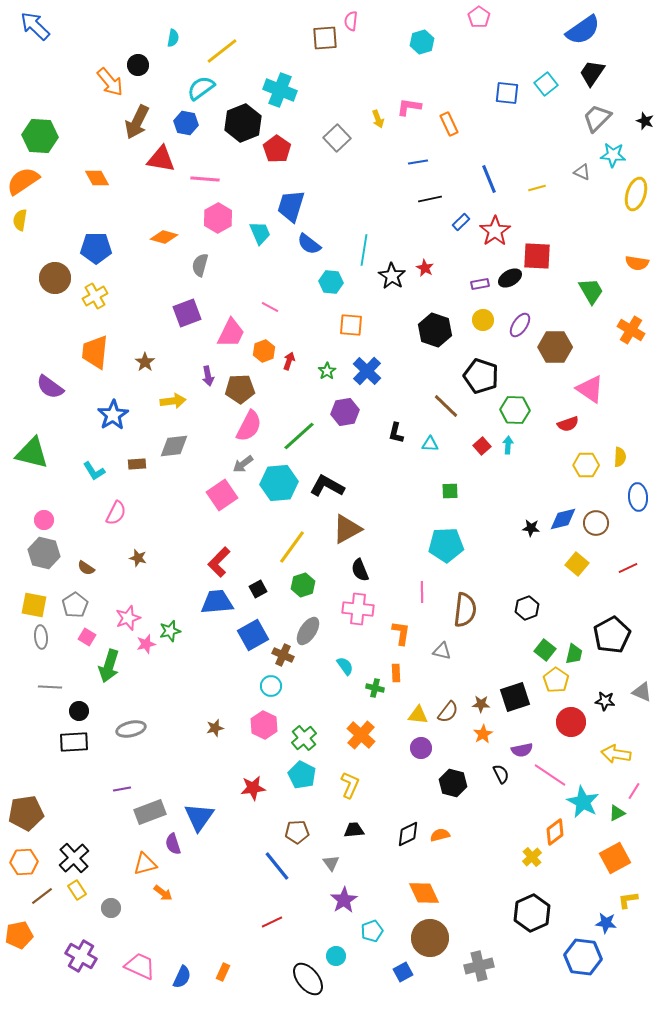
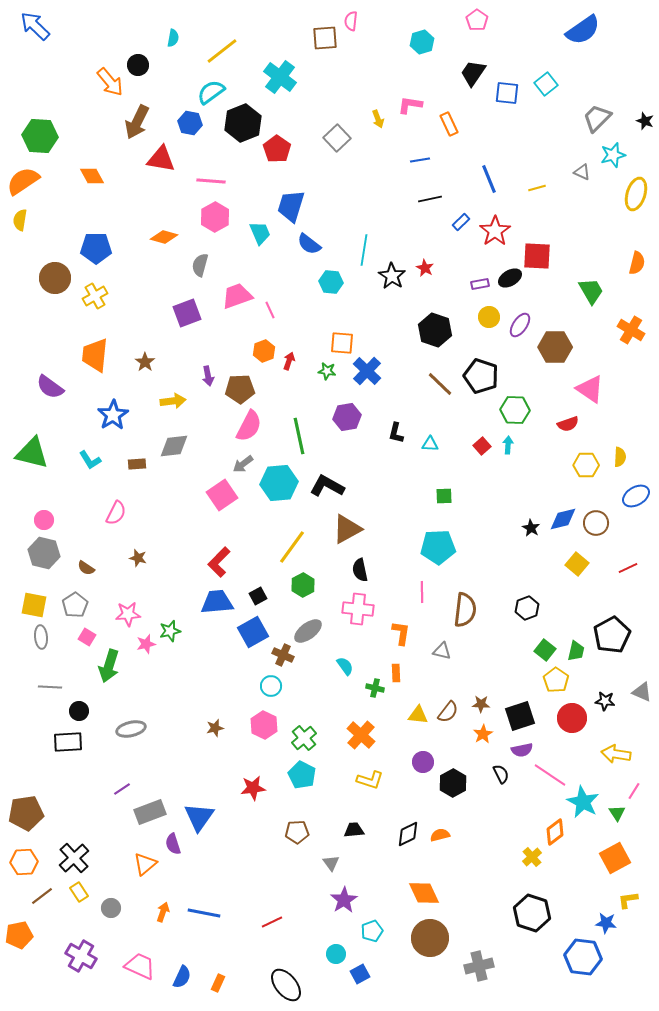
pink pentagon at (479, 17): moved 2 px left, 3 px down
black trapezoid at (592, 73): moved 119 px left
cyan semicircle at (201, 88): moved 10 px right, 4 px down
cyan cross at (280, 90): moved 13 px up; rotated 16 degrees clockwise
pink L-shape at (409, 107): moved 1 px right, 2 px up
blue hexagon at (186, 123): moved 4 px right
cyan star at (613, 155): rotated 20 degrees counterclockwise
blue line at (418, 162): moved 2 px right, 2 px up
orange diamond at (97, 178): moved 5 px left, 2 px up
pink line at (205, 179): moved 6 px right, 2 px down
pink hexagon at (218, 218): moved 3 px left, 1 px up
orange semicircle at (637, 263): rotated 85 degrees counterclockwise
pink line at (270, 307): moved 3 px down; rotated 36 degrees clockwise
yellow circle at (483, 320): moved 6 px right, 3 px up
orange square at (351, 325): moved 9 px left, 18 px down
pink trapezoid at (231, 333): moved 6 px right, 37 px up; rotated 136 degrees counterclockwise
orange trapezoid at (95, 352): moved 3 px down
green star at (327, 371): rotated 30 degrees counterclockwise
brown line at (446, 406): moved 6 px left, 22 px up
purple hexagon at (345, 412): moved 2 px right, 5 px down
green line at (299, 436): rotated 60 degrees counterclockwise
cyan L-shape at (94, 471): moved 4 px left, 11 px up
green square at (450, 491): moved 6 px left, 5 px down
blue ellipse at (638, 497): moved 2 px left, 1 px up; rotated 64 degrees clockwise
black star at (531, 528): rotated 24 degrees clockwise
cyan pentagon at (446, 545): moved 8 px left, 2 px down
black semicircle at (360, 570): rotated 10 degrees clockwise
green hexagon at (303, 585): rotated 10 degrees counterclockwise
black square at (258, 589): moved 7 px down
pink star at (128, 618): moved 4 px up; rotated 15 degrees clockwise
gray ellipse at (308, 631): rotated 20 degrees clockwise
blue square at (253, 635): moved 3 px up
green trapezoid at (574, 654): moved 2 px right, 3 px up
black square at (515, 697): moved 5 px right, 19 px down
red circle at (571, 722): moved 1 px right, 4 px up
black rectangle at (74, 742): moved 6 px left
purple circle at (421, 748): moved 2 px right, 14 px down
black hexagon at (453, 783): rotated 16 degrees clockwise
yellow L-shape at (350, 785): moved 20 px right, 5 px up; rotated 84 degrees clockwise
purple line at (122, 789): rotated 24 degrees counterclockwise
green triangle at (617, 813): rotated 36 degrees counterclockwise
orange triangle at (145, 864): rotated 25 degrees counterclockwise
blue line at (277, 866): moved 73 px left, 47 px down; rotated 40 degrees counterclockwise
yellow rectangle at (77, 890): moved 2 px right, 2 px down
orange arrow at (163, 893): moved 19 px down; rotated 108 degrees counterclockwise
black hexagon at (532, 913): rotated 18 degrees counterclockwise
cyan circle at (336, 956): moved 2 px up
orange rectangle at (223, 972): moved 5 px left, 11 px down
blue square at (403, 972): moved 43 px left, 2 px down
black ellipse at (308, 979): moved 22 px left, 6 px down
